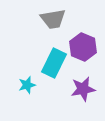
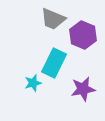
gray trapezoid: rotated 32 degrees clockwise
purple hexagon: moved 12 px up
cyan star: moved 6 px right, 2 px up
